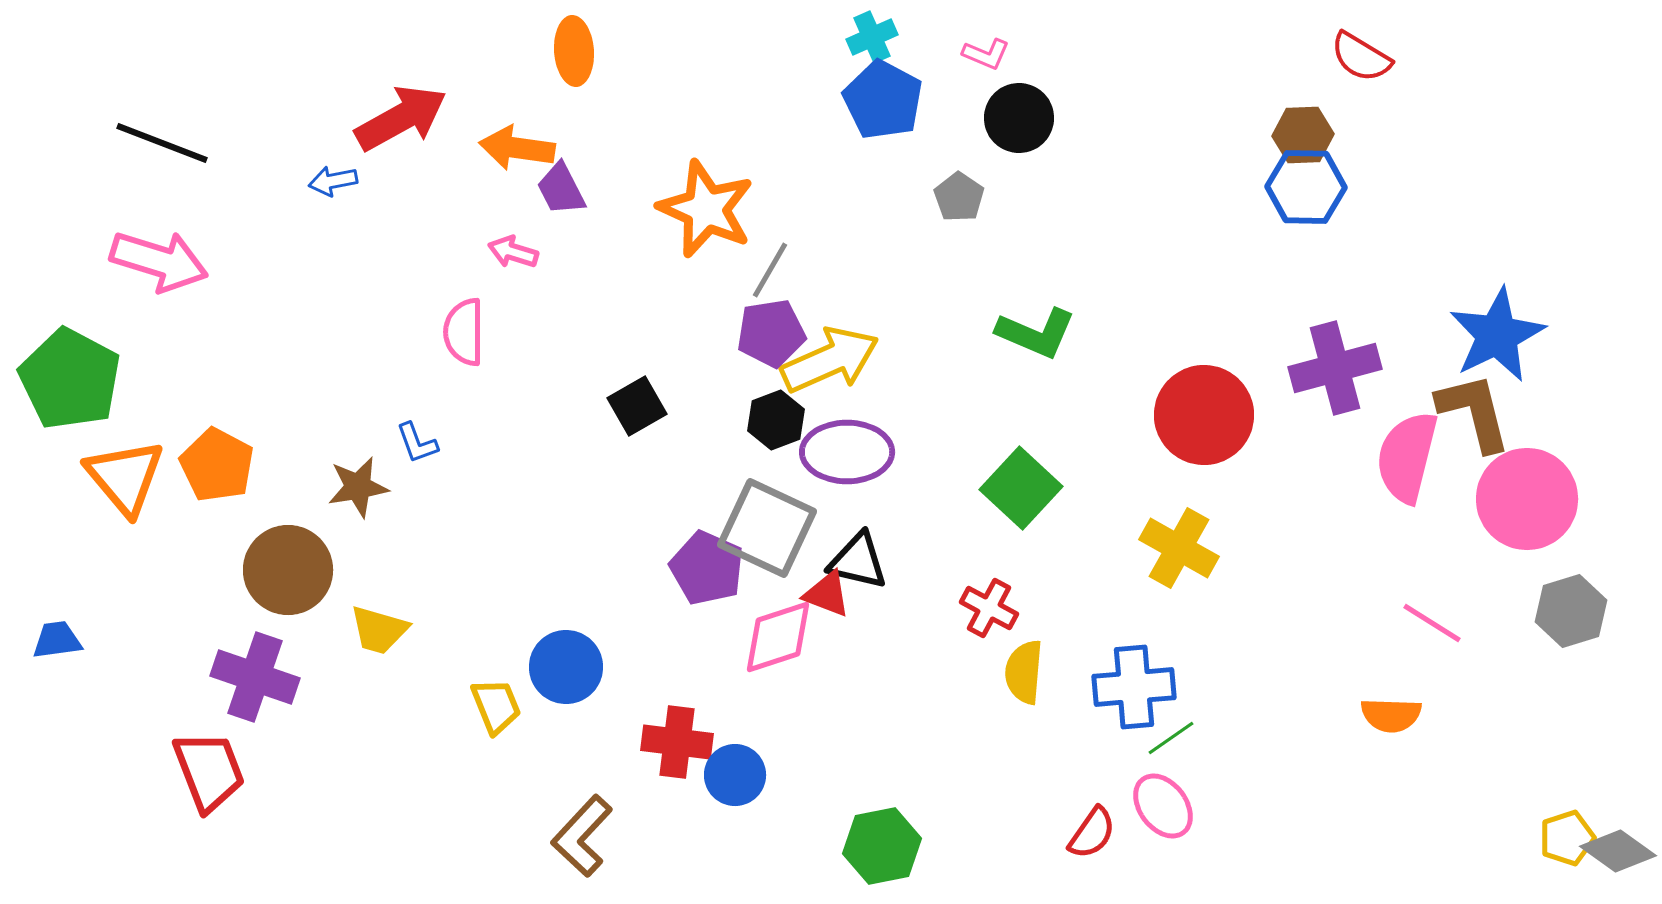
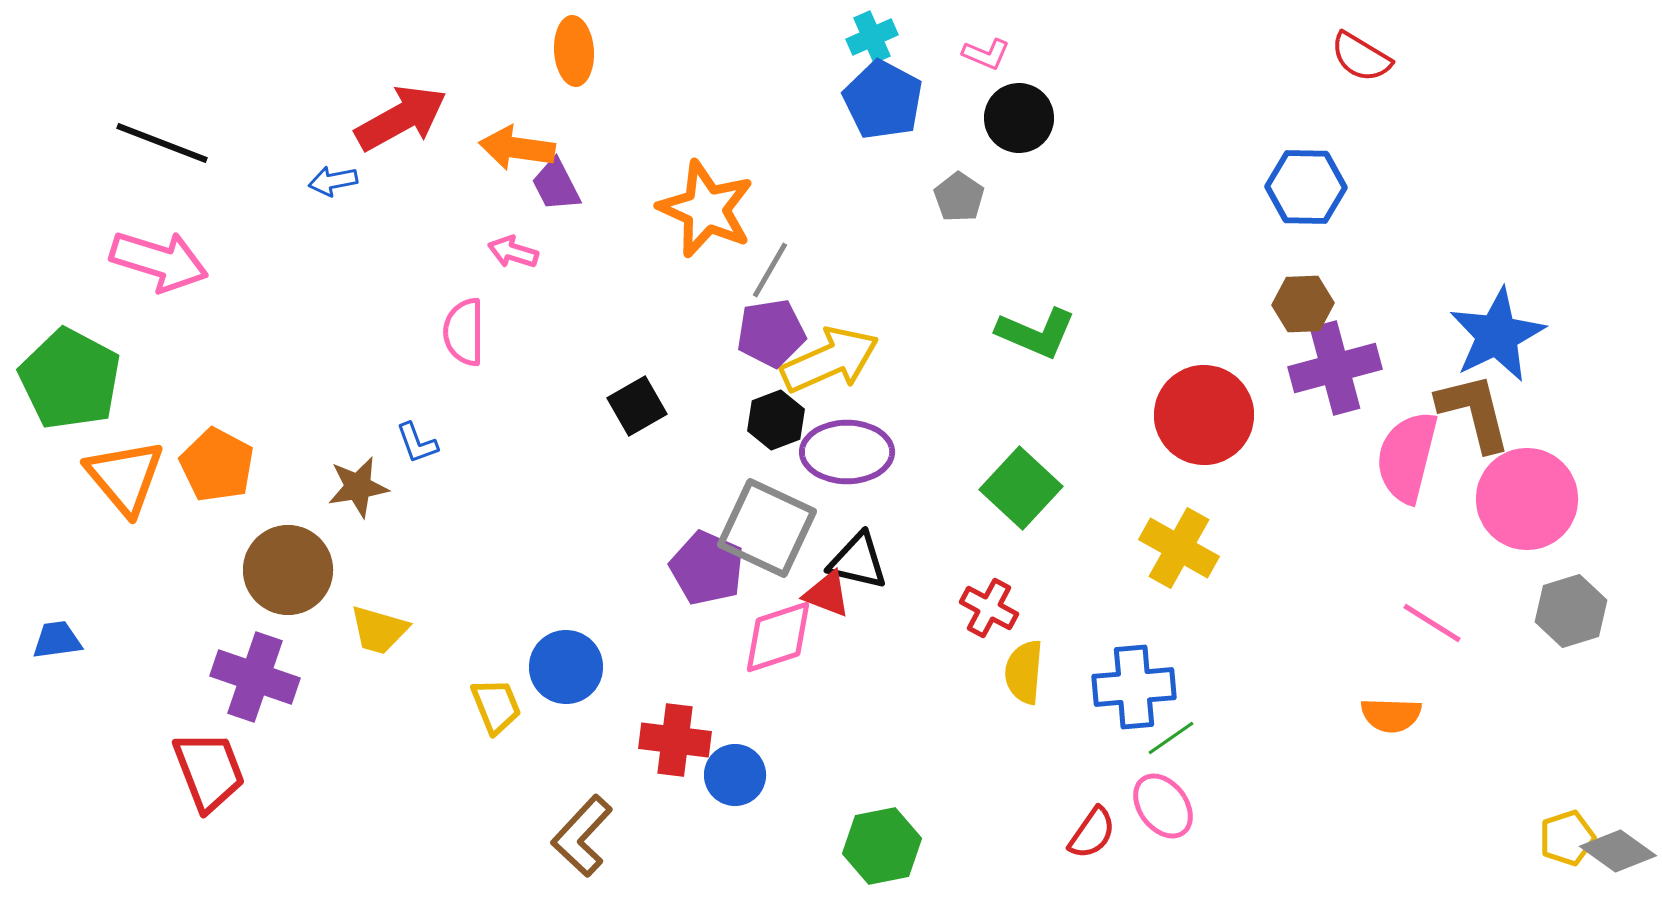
brown hexagon at (1303, 135): moved 169 px down
purple trapezoid at (561, 189): moved 5 px left, 4 px up
red cross at (677, 742): moved 2 px left, 2 px up
